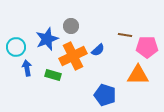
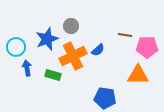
blue pentagon: moved 3 px down; rotated 10 degrees counterclockwise
